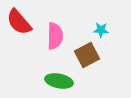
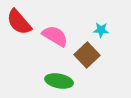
pink semicircle: rotated 60 degrees counterclockwise
brown square: rotated 15 degrees counterclockwise
